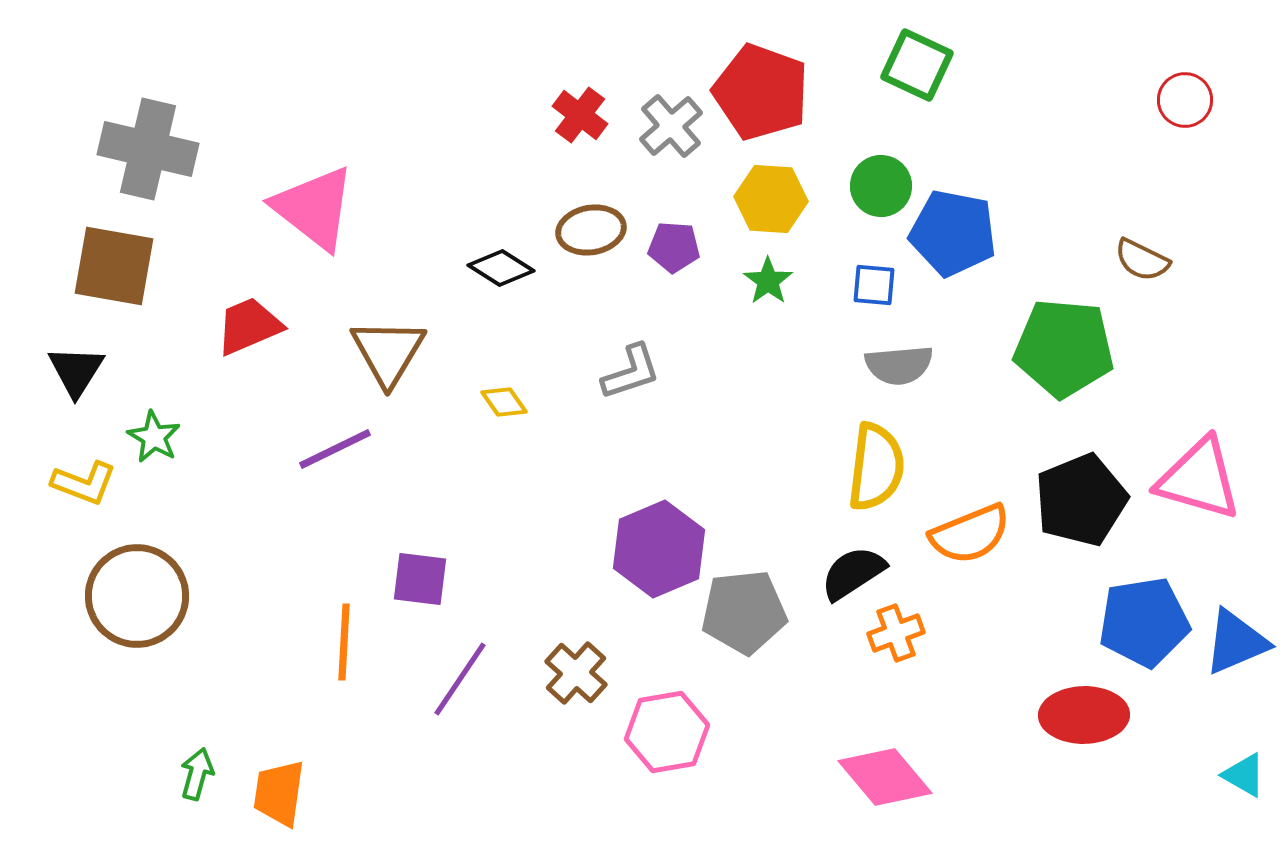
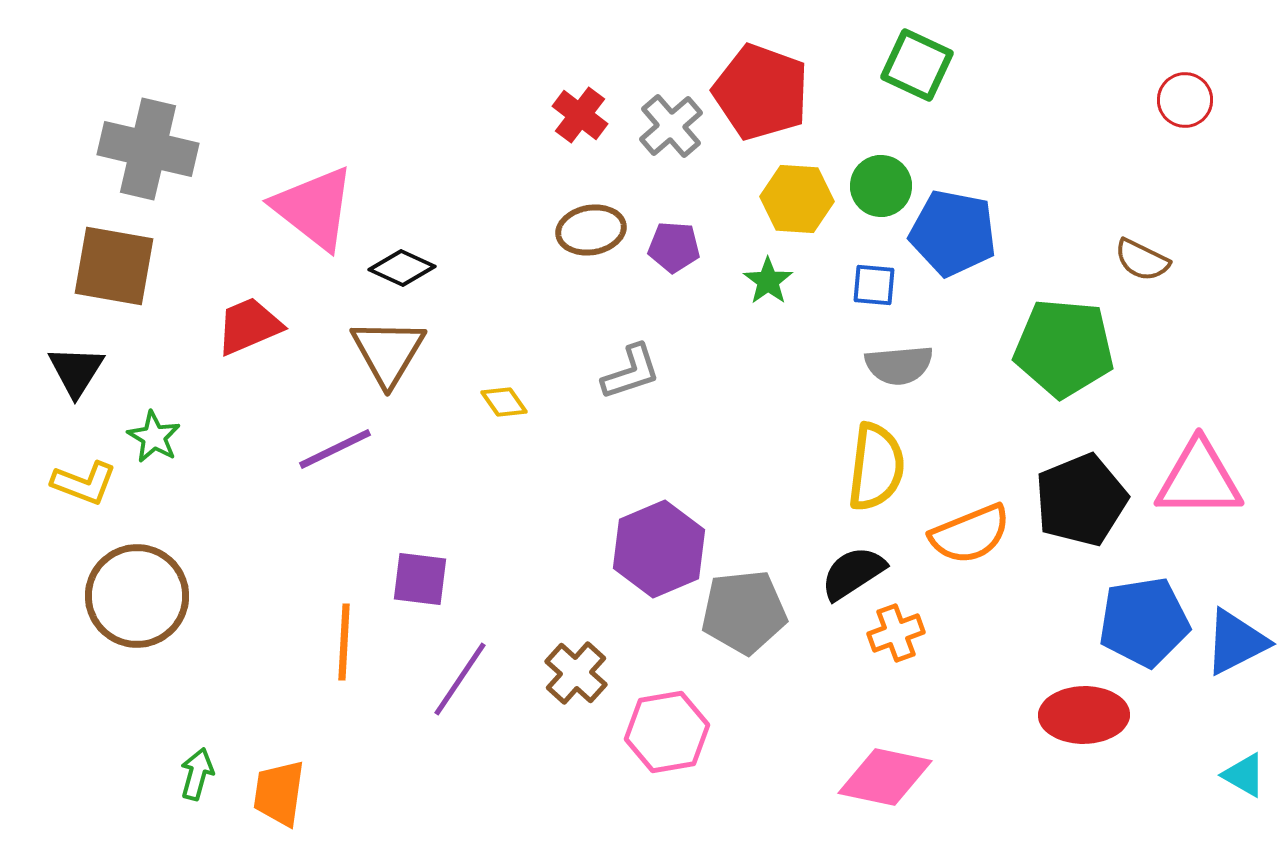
yellow hexagon at (771, 199): moved 26 px right
black diamond at (501, 268): moved 99 px left; rotated 8 degrees counterclockwise
pink triangle at (1199, 479): rotated 16 degrees counterclockwise
blue triangle at (1236, 642): rotated 4 degrees counterclockwise
pink diamond at (885, 777): rotated 38 degrees counterclockwise
